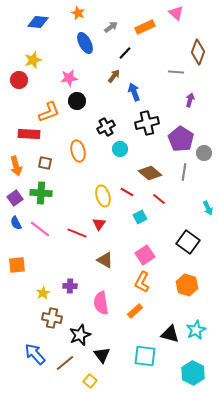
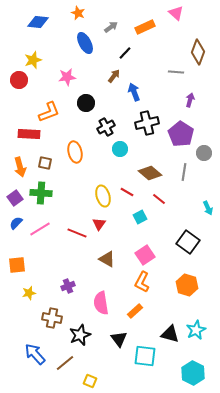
pink star at (69, 78): moved 2 px left, 1 px up
black circle at (77, 101): moved 9 px right, 2 px down
purple pentagon at (181, 139): moved 5 px up
orange ellipse at (78, 151): moved 3 px left, 1 px down
orange arrow at (16, 166): moved 4 px right, 1 px down
blue semicircle at (16, 223): rotated 72 degrees clockwise
pink line at (40, 229): rotated 70 degrees counterclockwise
brown triangle at (105, 260): moved 2 px right, 1 px up
purple cross at (70, 286): moved 2 px left; rotated 24 degrees counterclockwise
yellow star at (43, 293): moved 14 px left; rotated 16 degrees clockwise
black triangle at (102, 355): moved 17 px right, 16 px up
yellow square at (90, 381): rotated 16 degrees counterclockwise
